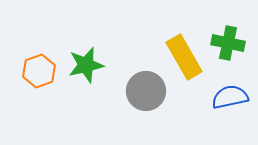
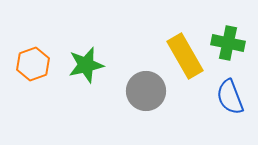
yellow rectangle: moved 1 px right, 1 px up
orange hexagon: moved 6 px left, 7 px up
blue semicircle: rotated 99 degrees counterclockwise
